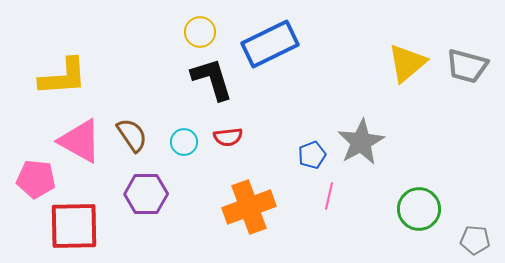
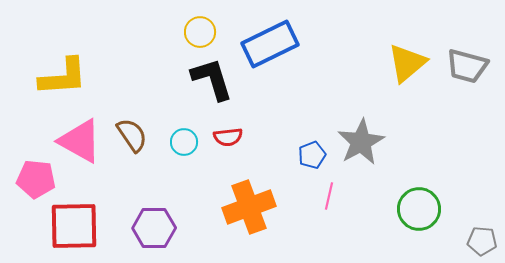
purple hexagon: moved 8 px right, 34 px down
gray pentagon: moved 7 px right, 1 px down
